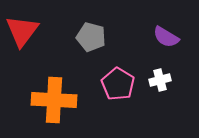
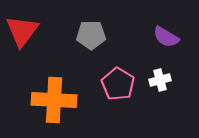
gray pentagon: moved 2 px up; rotated 16 degrees counterclockwise
